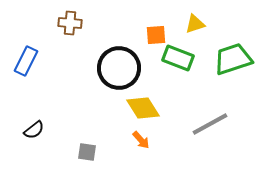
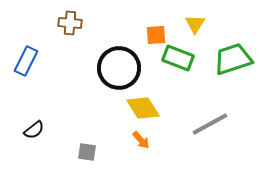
yellow triangle: rotated 40 degrees counterclockwise
